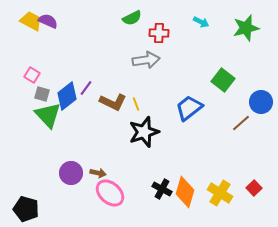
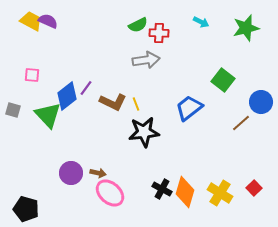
green semicircle: moved 6 px right, 7 px down
pink square: rotated 28 degrees counterclockwise
gray square: moved 29 px left, 16 px down
black star: rotated 12 degrees clockwise
